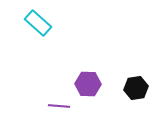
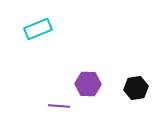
cyan rectangle: moved 6 px down; rotated 64 degrees counterclockwise
